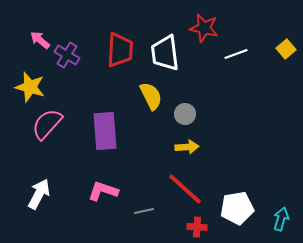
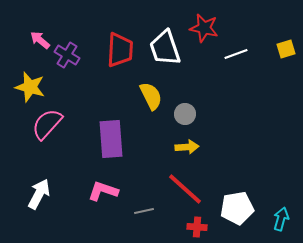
yellow square: rotated 24 degrees clockwise
white trapezoid: moved 5 px up; rotated 12 degrees counterclockwise
purple rectangle: moved 6 px right, 8 px down
